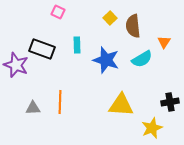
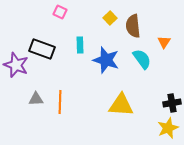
pink square: moved 2 px right
cyan rectangle: moved 3 px right
cyan semicircle: rotated 95 degrees counterclockwise
black cross: moved 2 px right, 1 px down
gray triangle: moved 3 px right, 9 px up
yellow star: moved 16 px right
